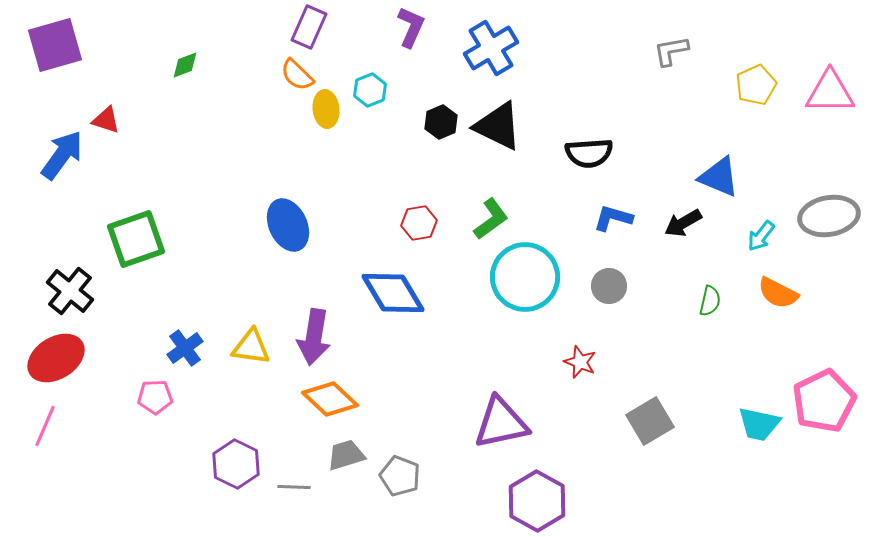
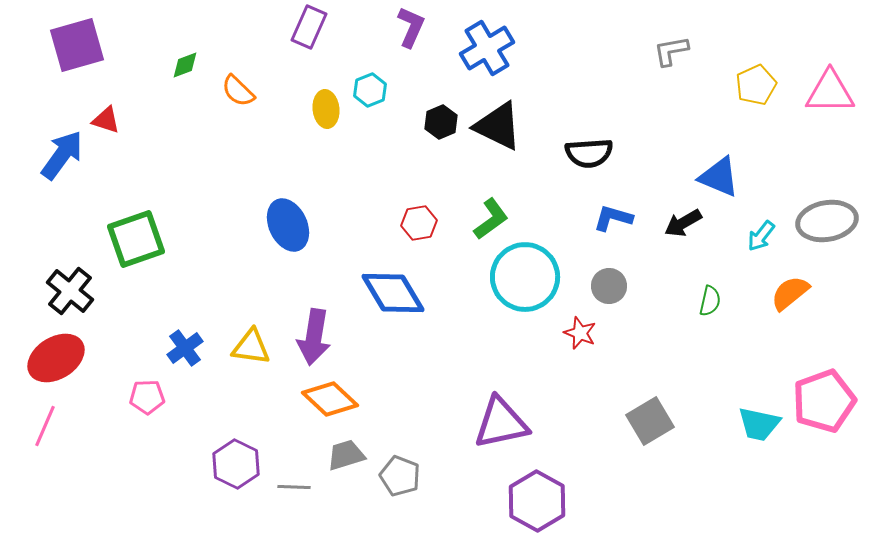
purple square at (55, 45): moved 22 px right
blue cross at (491, 48): moved 4 px left
orange semicircle at (297, 75): moved 59 px left, 16 px down
gray ellipse at (829, 216): moved 2 px left, 5 px down
orange semicircle at (778, 293): moved 12 px right; rotated 114 degrees clockwise
red star at (580, 362): moved 29 px up
pink pentagon at (155, 397): moved 8 px left
pink pentagon at (824, 401): rotated 6 degrees clockwise
